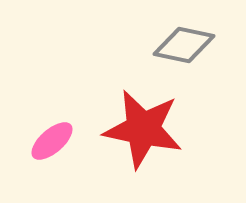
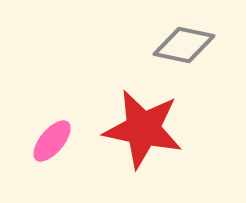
pink ellipse: rotated 9 degrees counterclockwise
